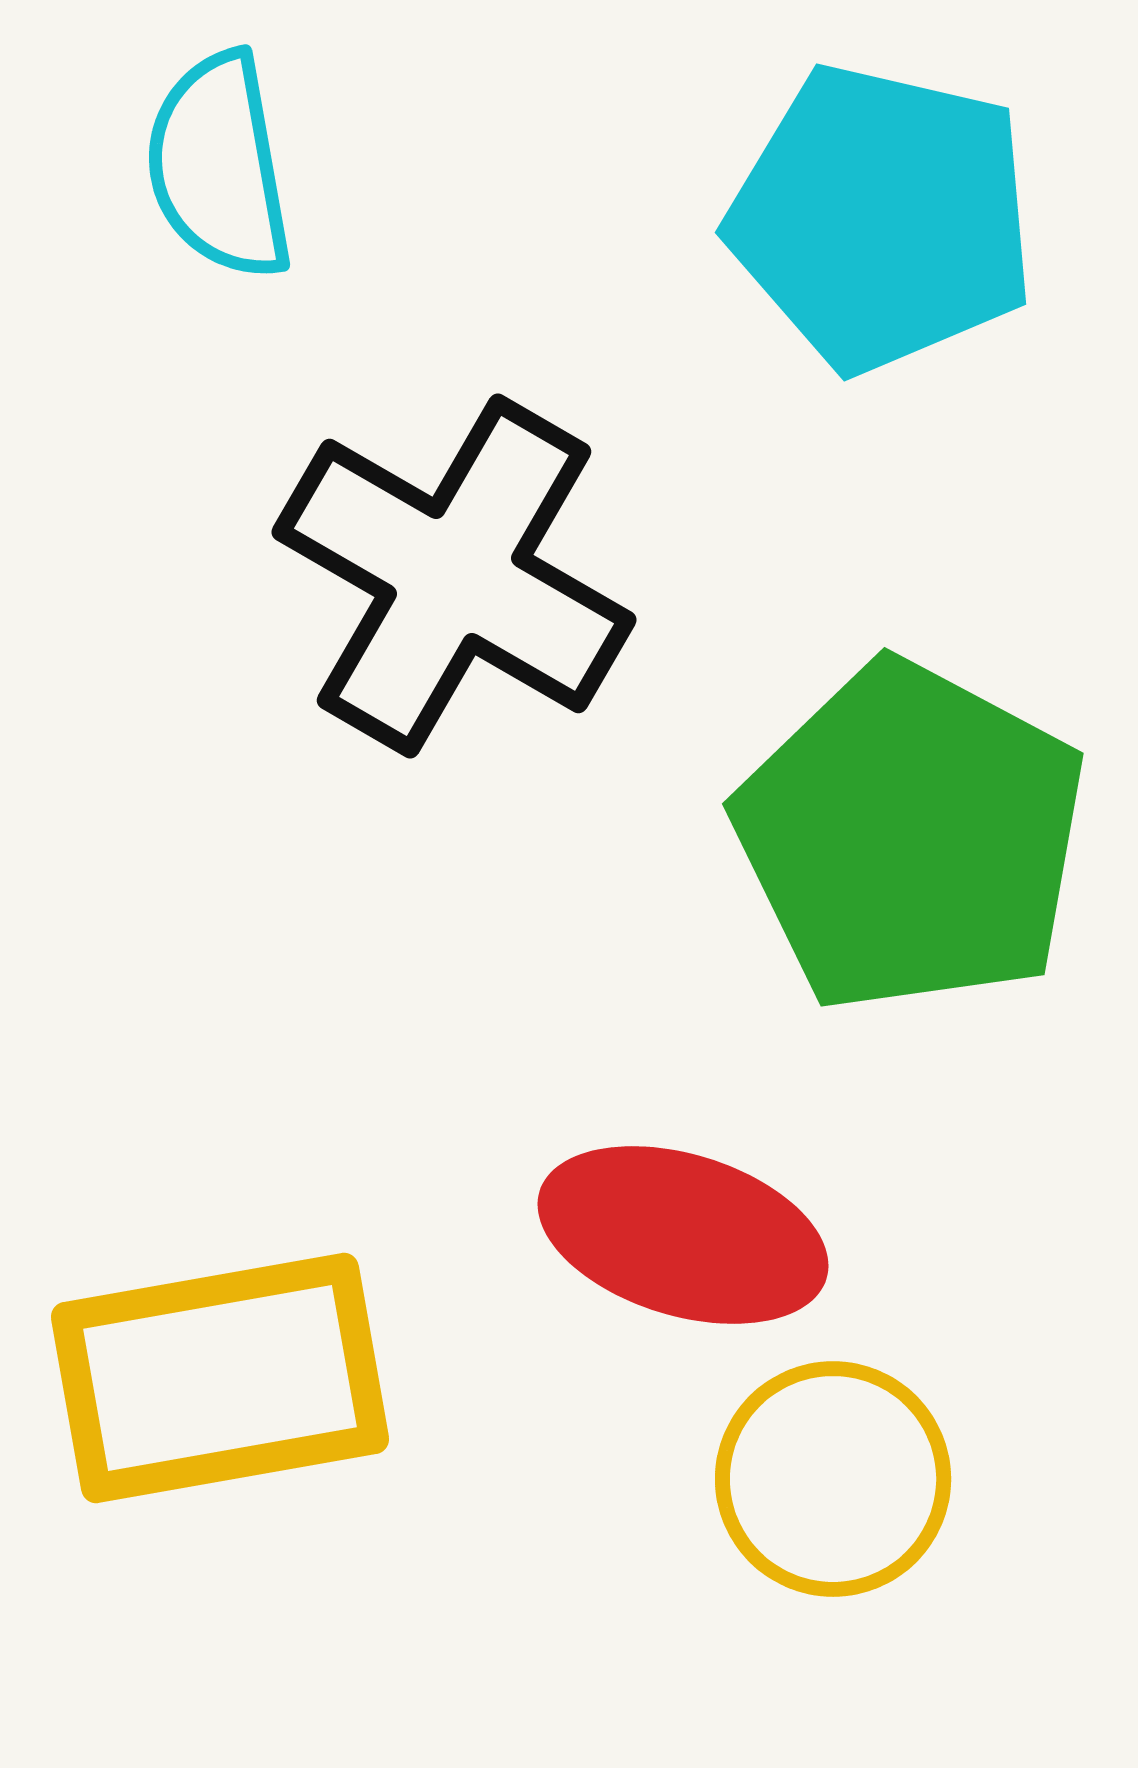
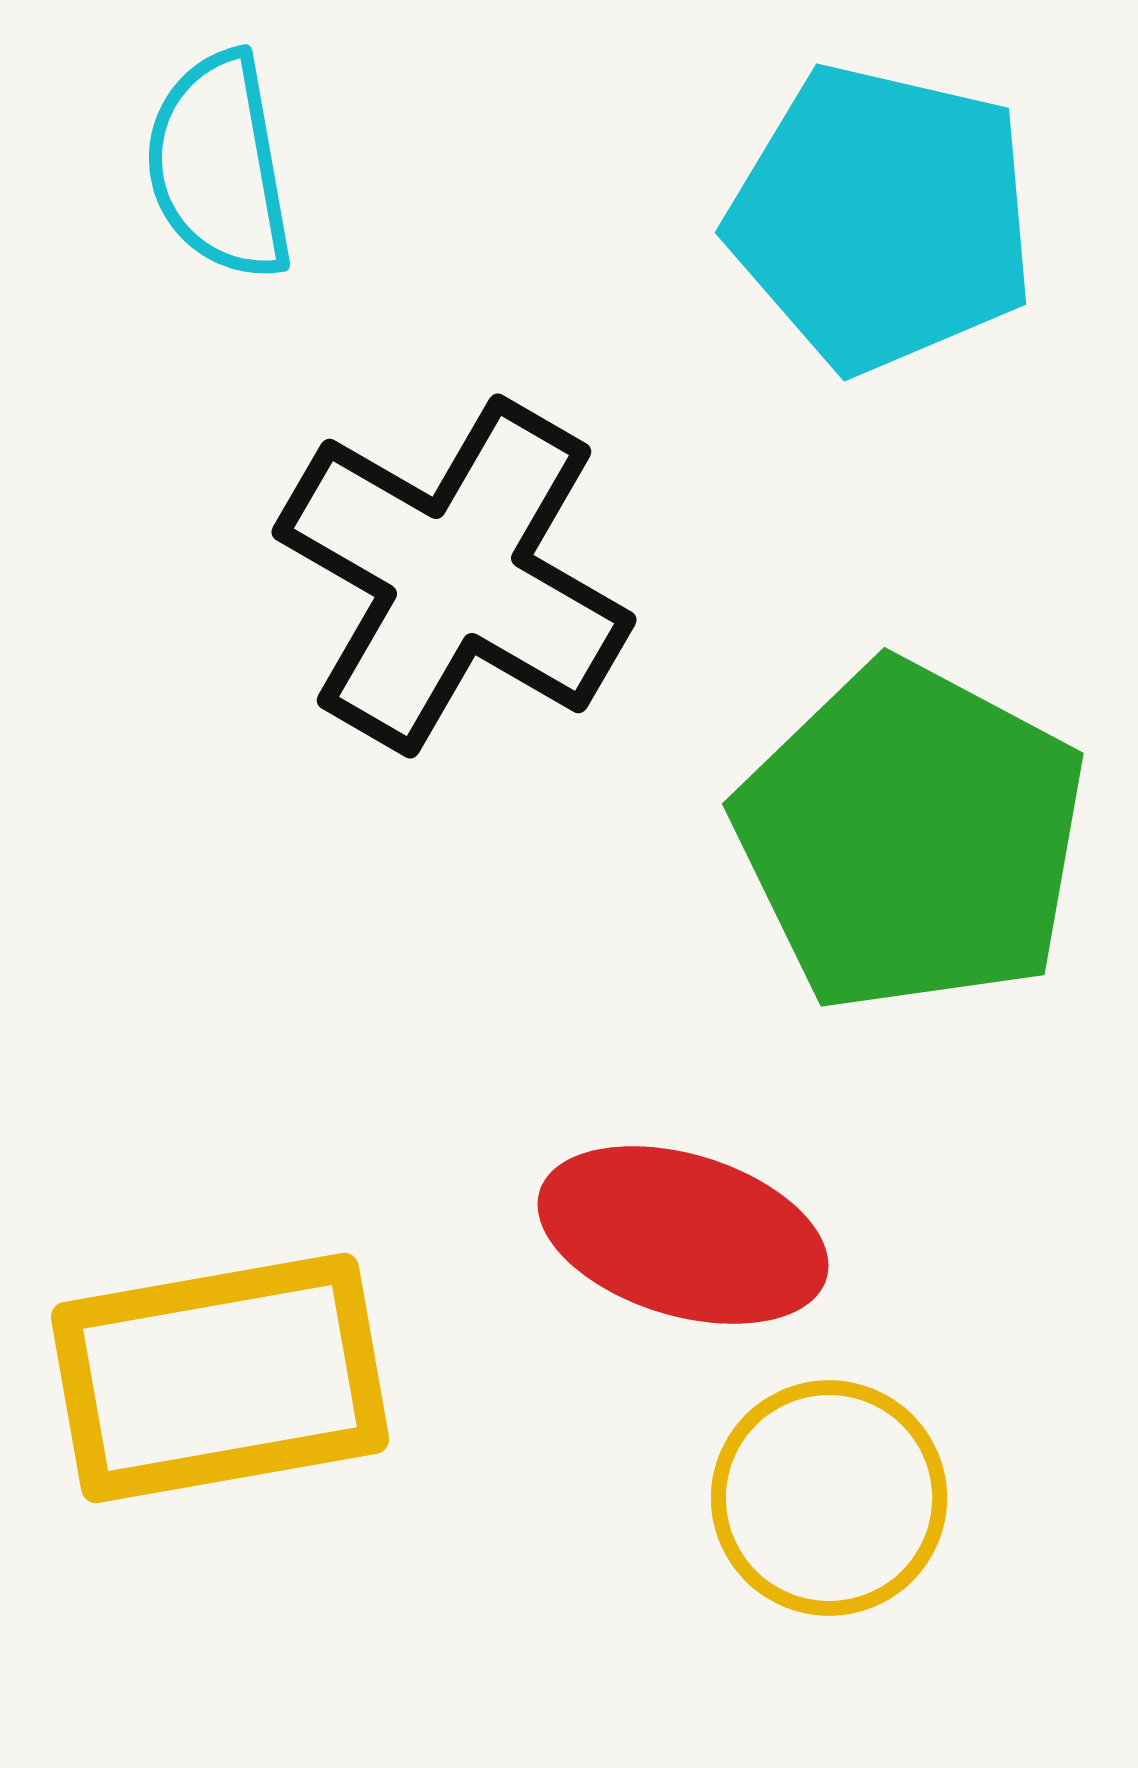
yellow circle: moved 4 px left, 19 px down
